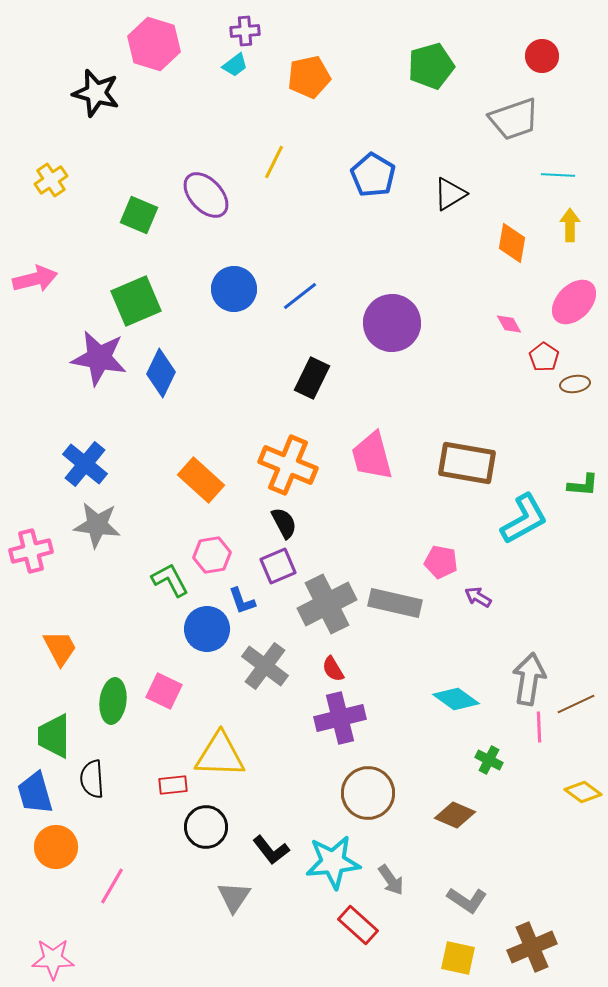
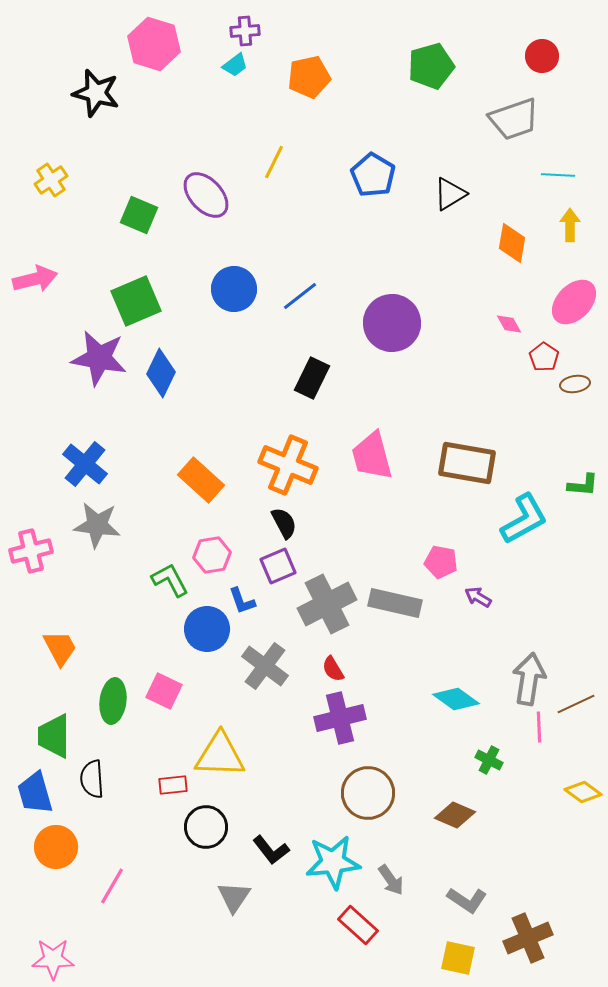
brown cross at (532, 947): moved 4 px left, 9 px up
